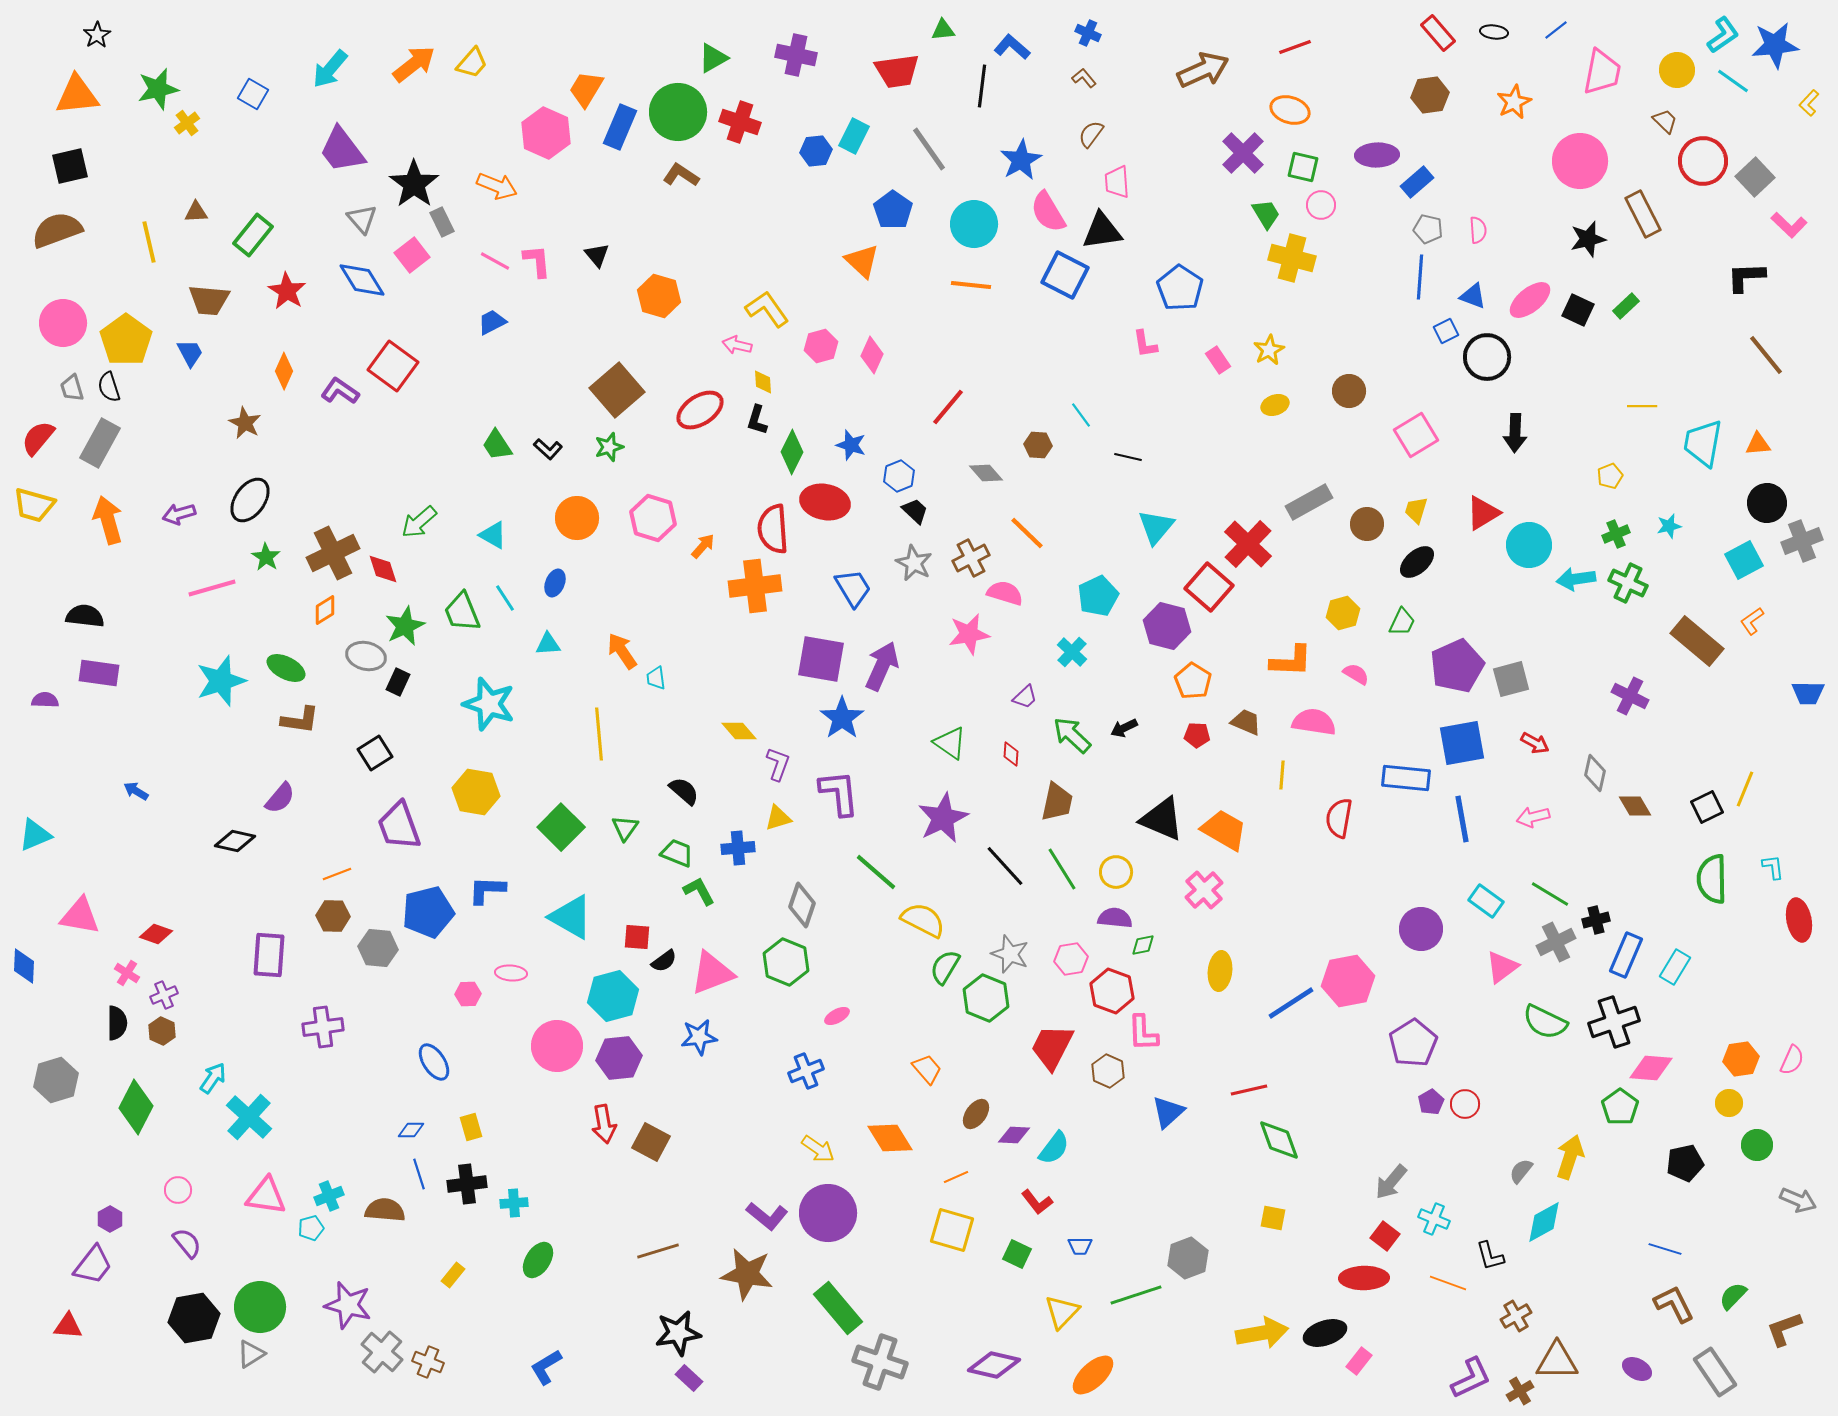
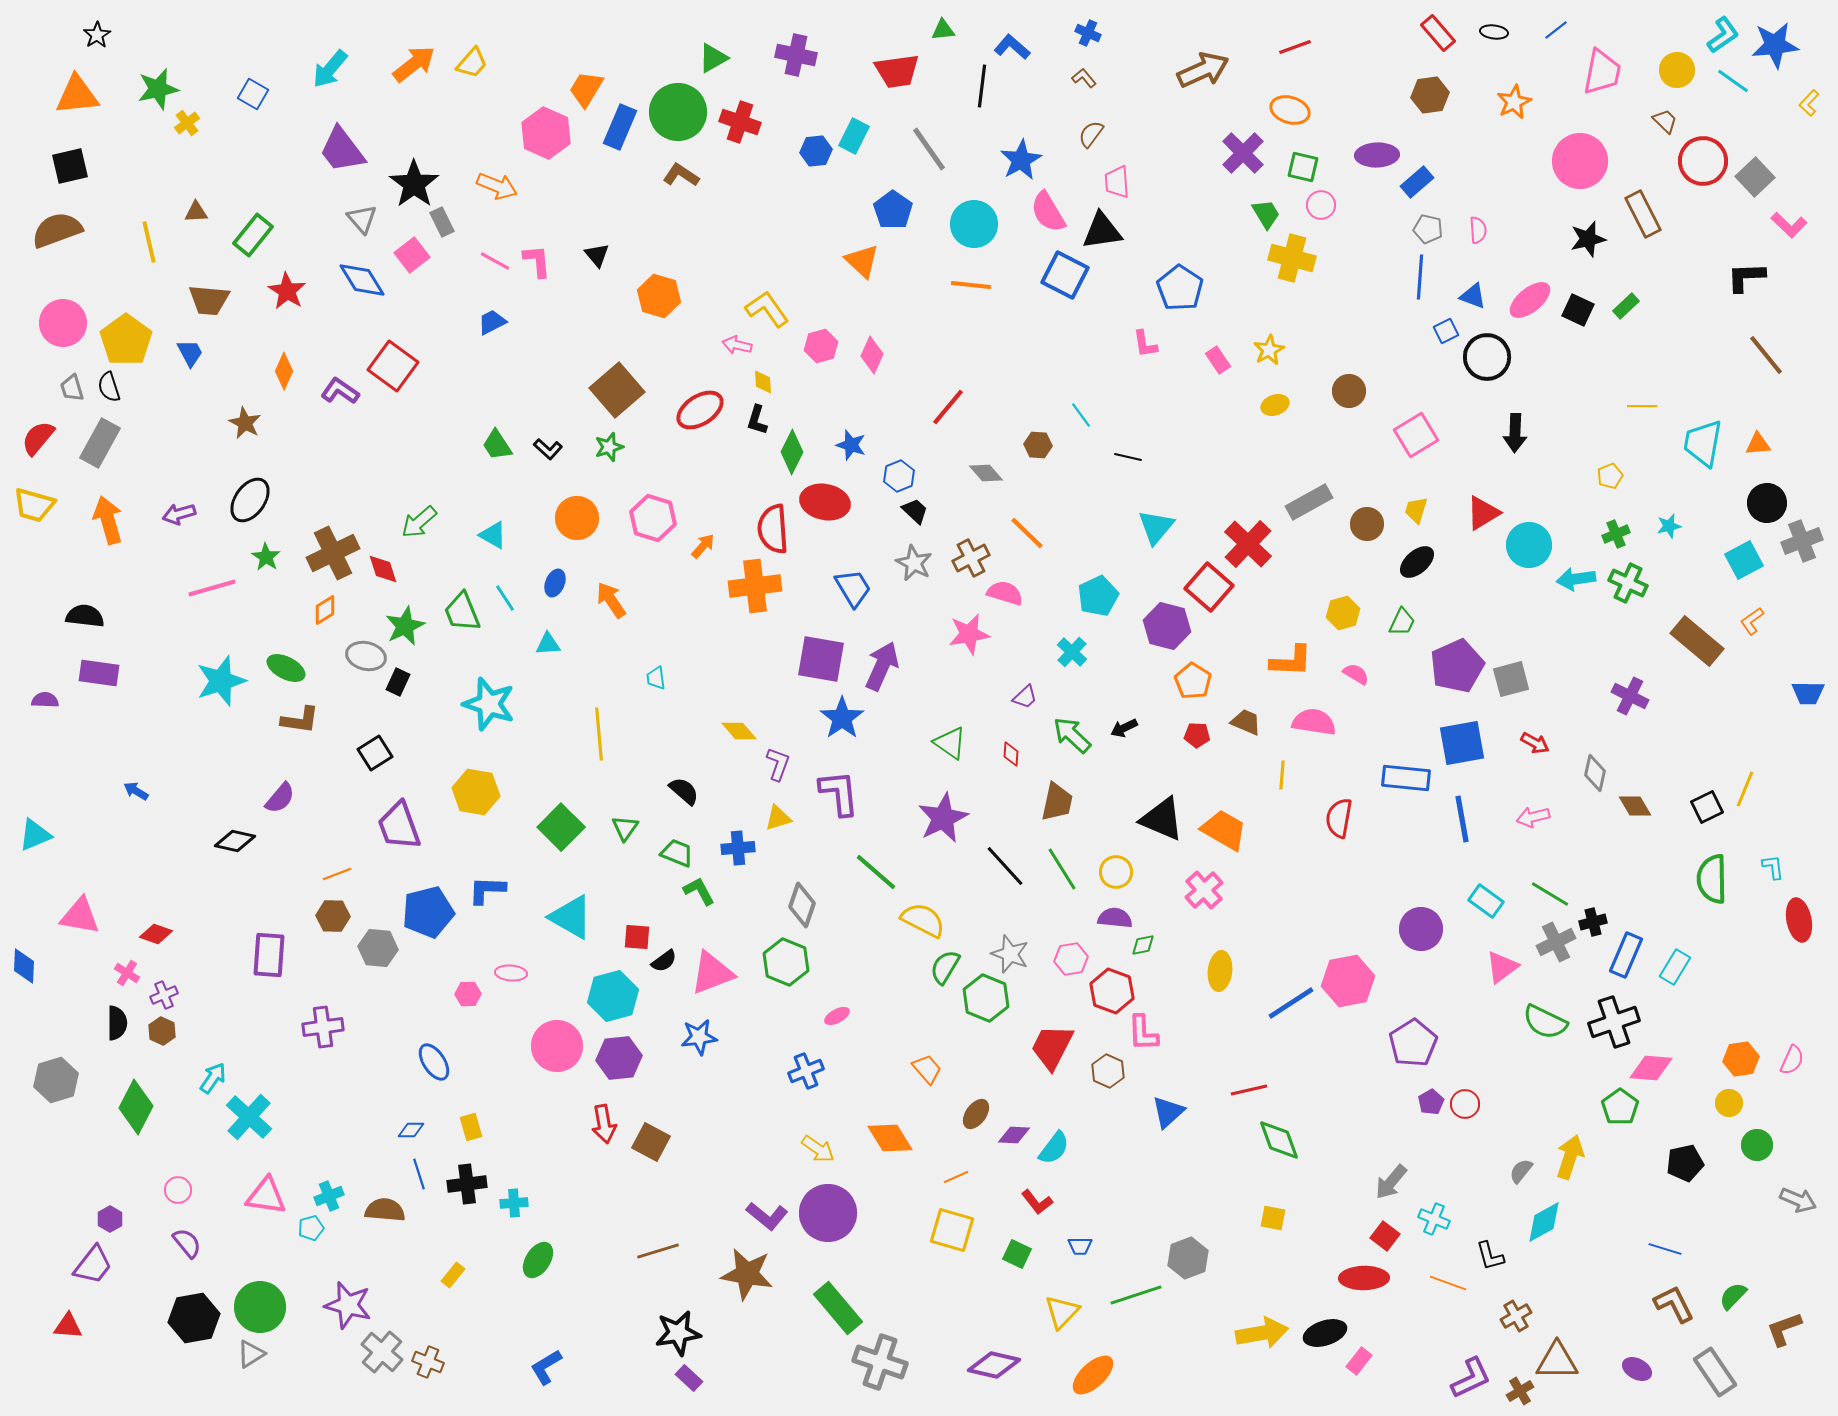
orange arrow at (622, 651): moved 11 px left, 51 px up
black cross at (1596, 920): moved 3 px left, 2 px down
